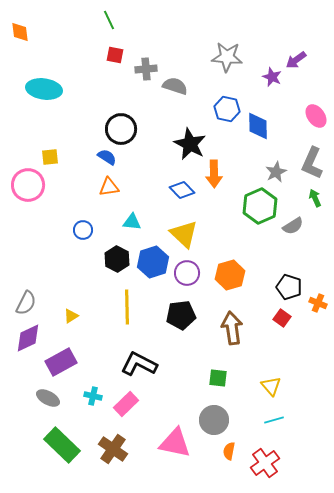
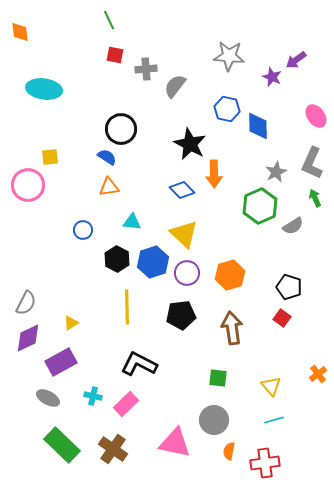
gray star at (227, 57): moved 2 px right, 1 px up
gray semicircle at (175, 86): rotated 70 degrees counterclockwise
orange cross at (318, 303): moved 71 px down; rotated 30 degrees clockwise
yellow triangle at (71, 316): moved 7 px down
red cross at (265, 463): rotated 28 degrees clockwise
